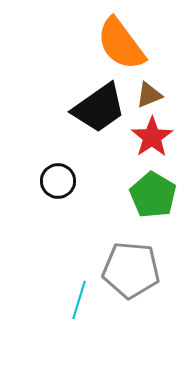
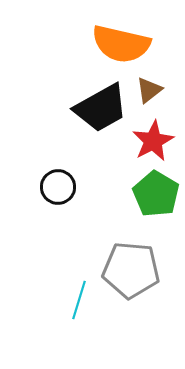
orange semicircle: rotated 40 degrees counterclockwise
brown triangle: moved 5 px up; rotated 16 degrees counterclockwise
black trapezoid: moved 2 px right; rotated 6 degrees clockwise
red star: moved 1 px right, 4 px down; rotated 6 degrees clockwise
black circle: moved 6 px down
green pentagon: moved 3 px right, 1 px up
